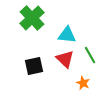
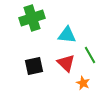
green cross: rotated 25 degrees clockwise
red triangle: moved 1 px right, 4 px down
